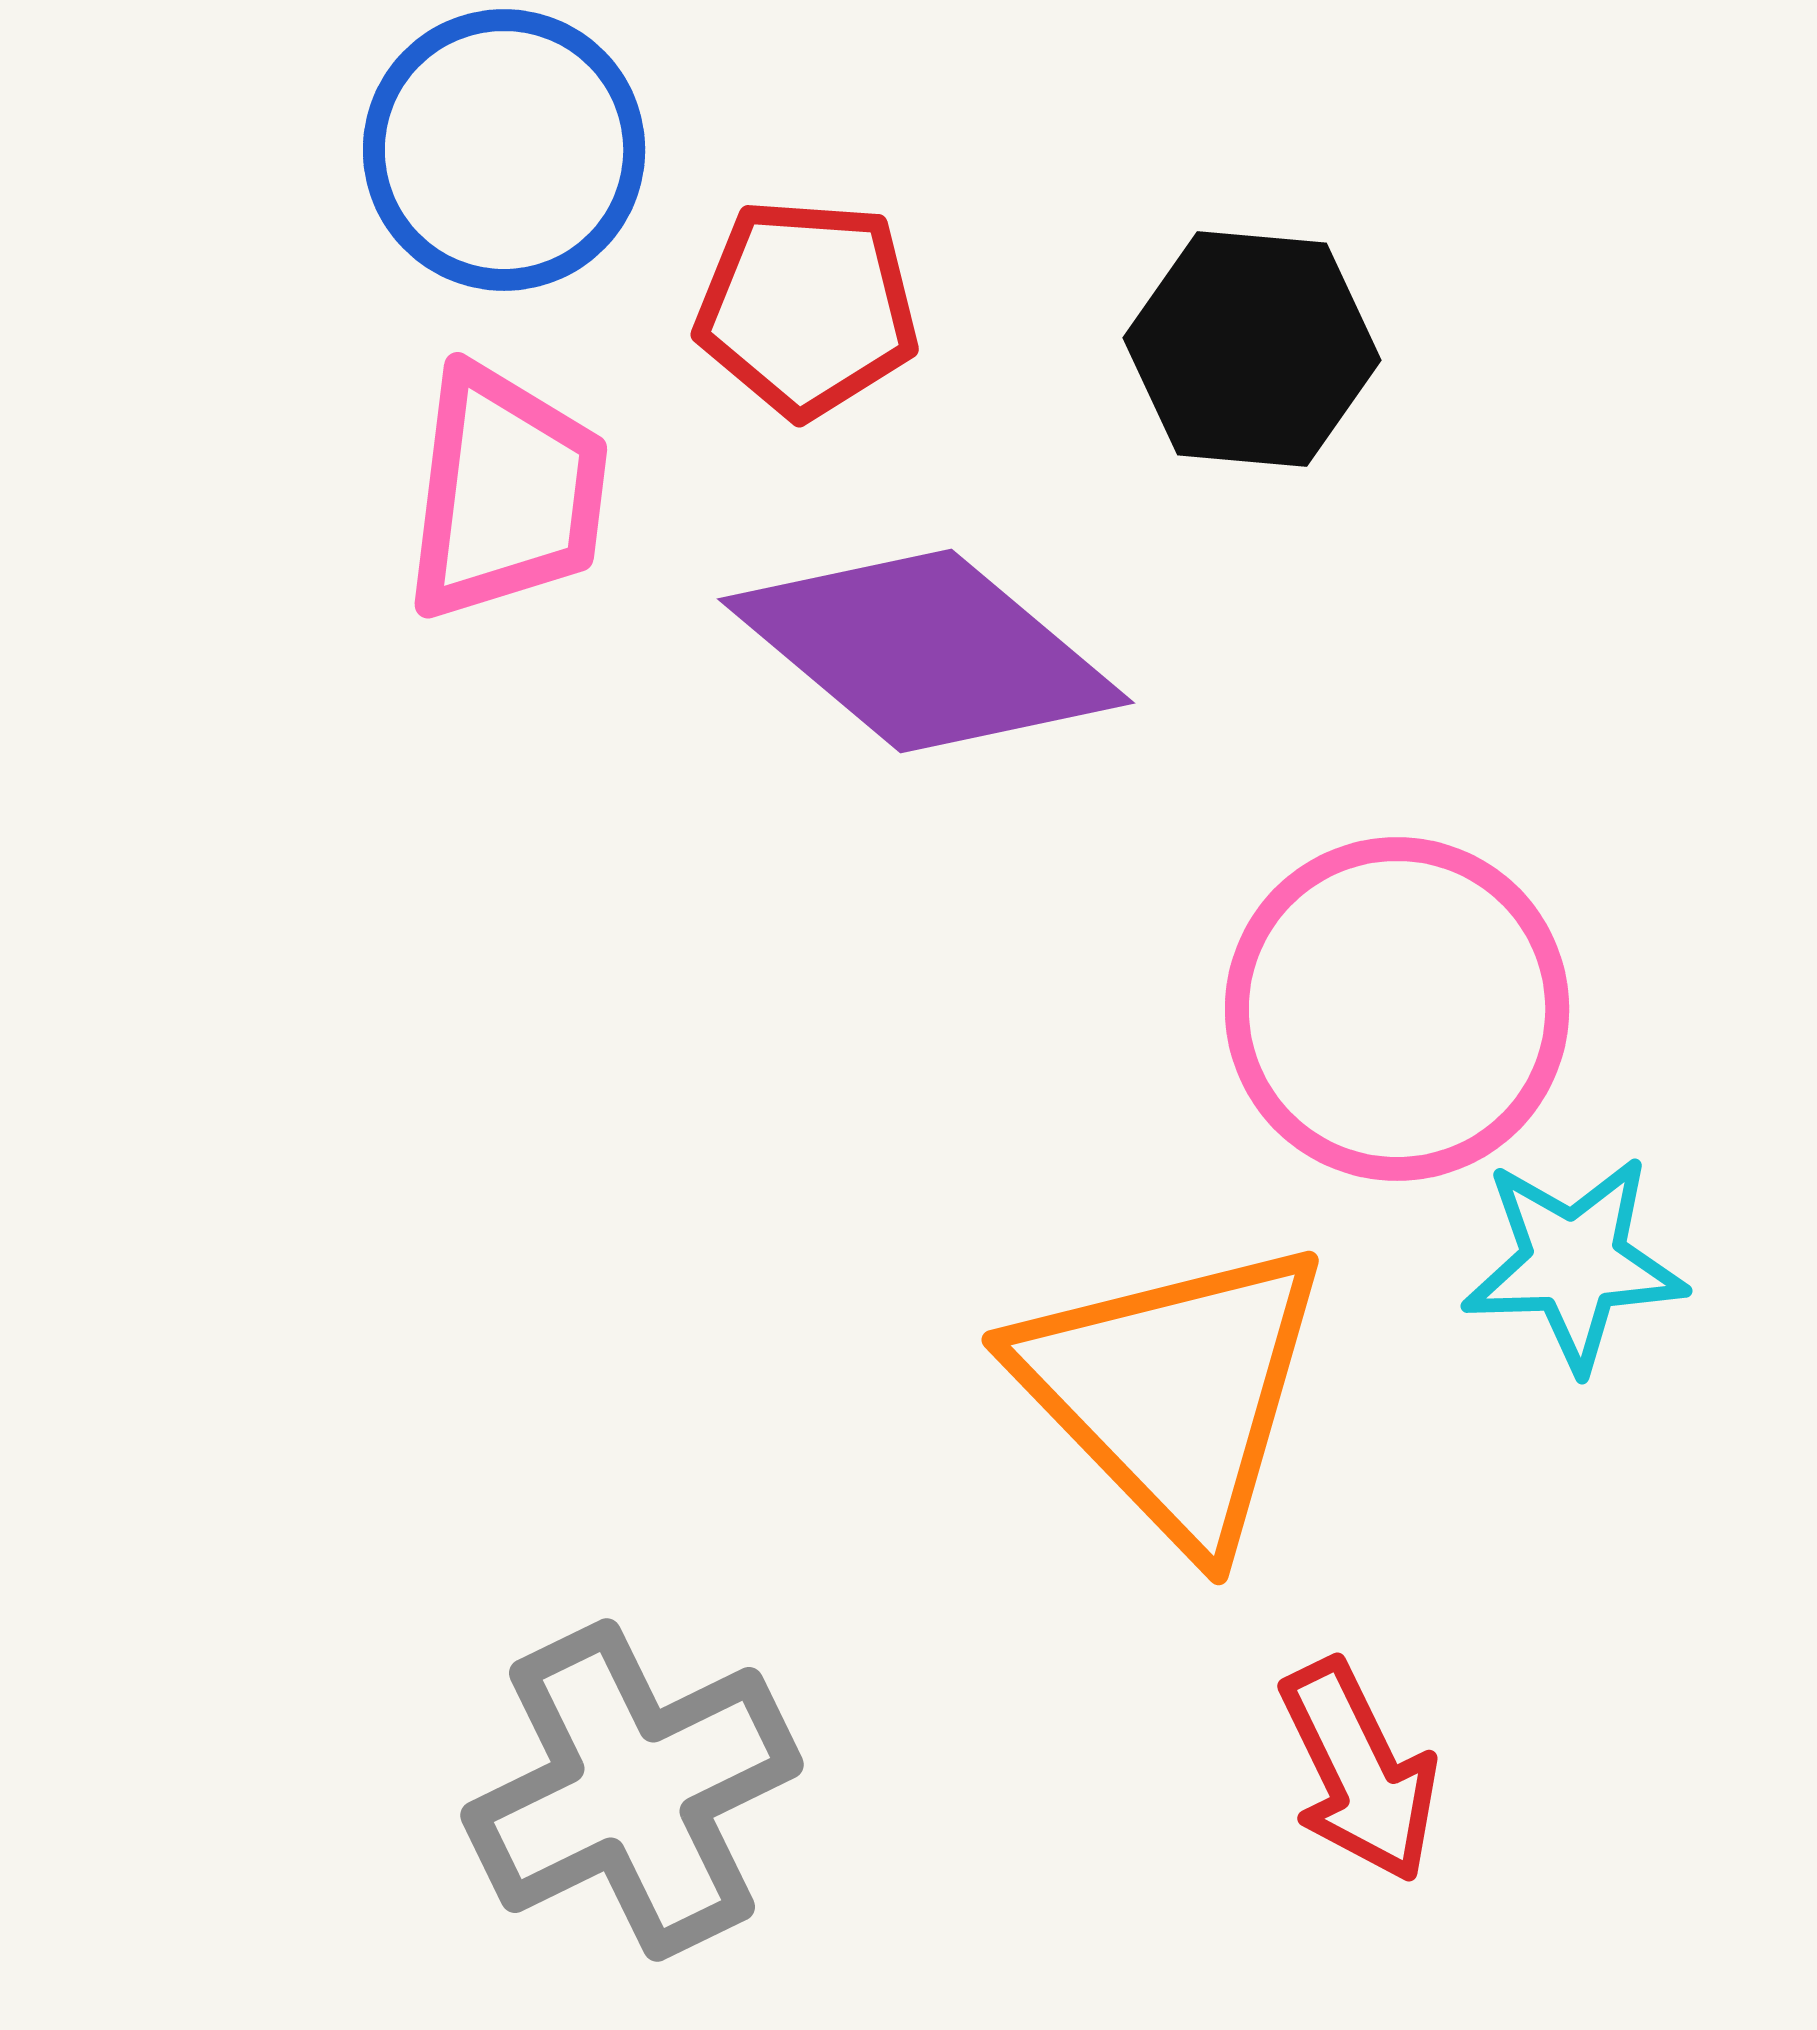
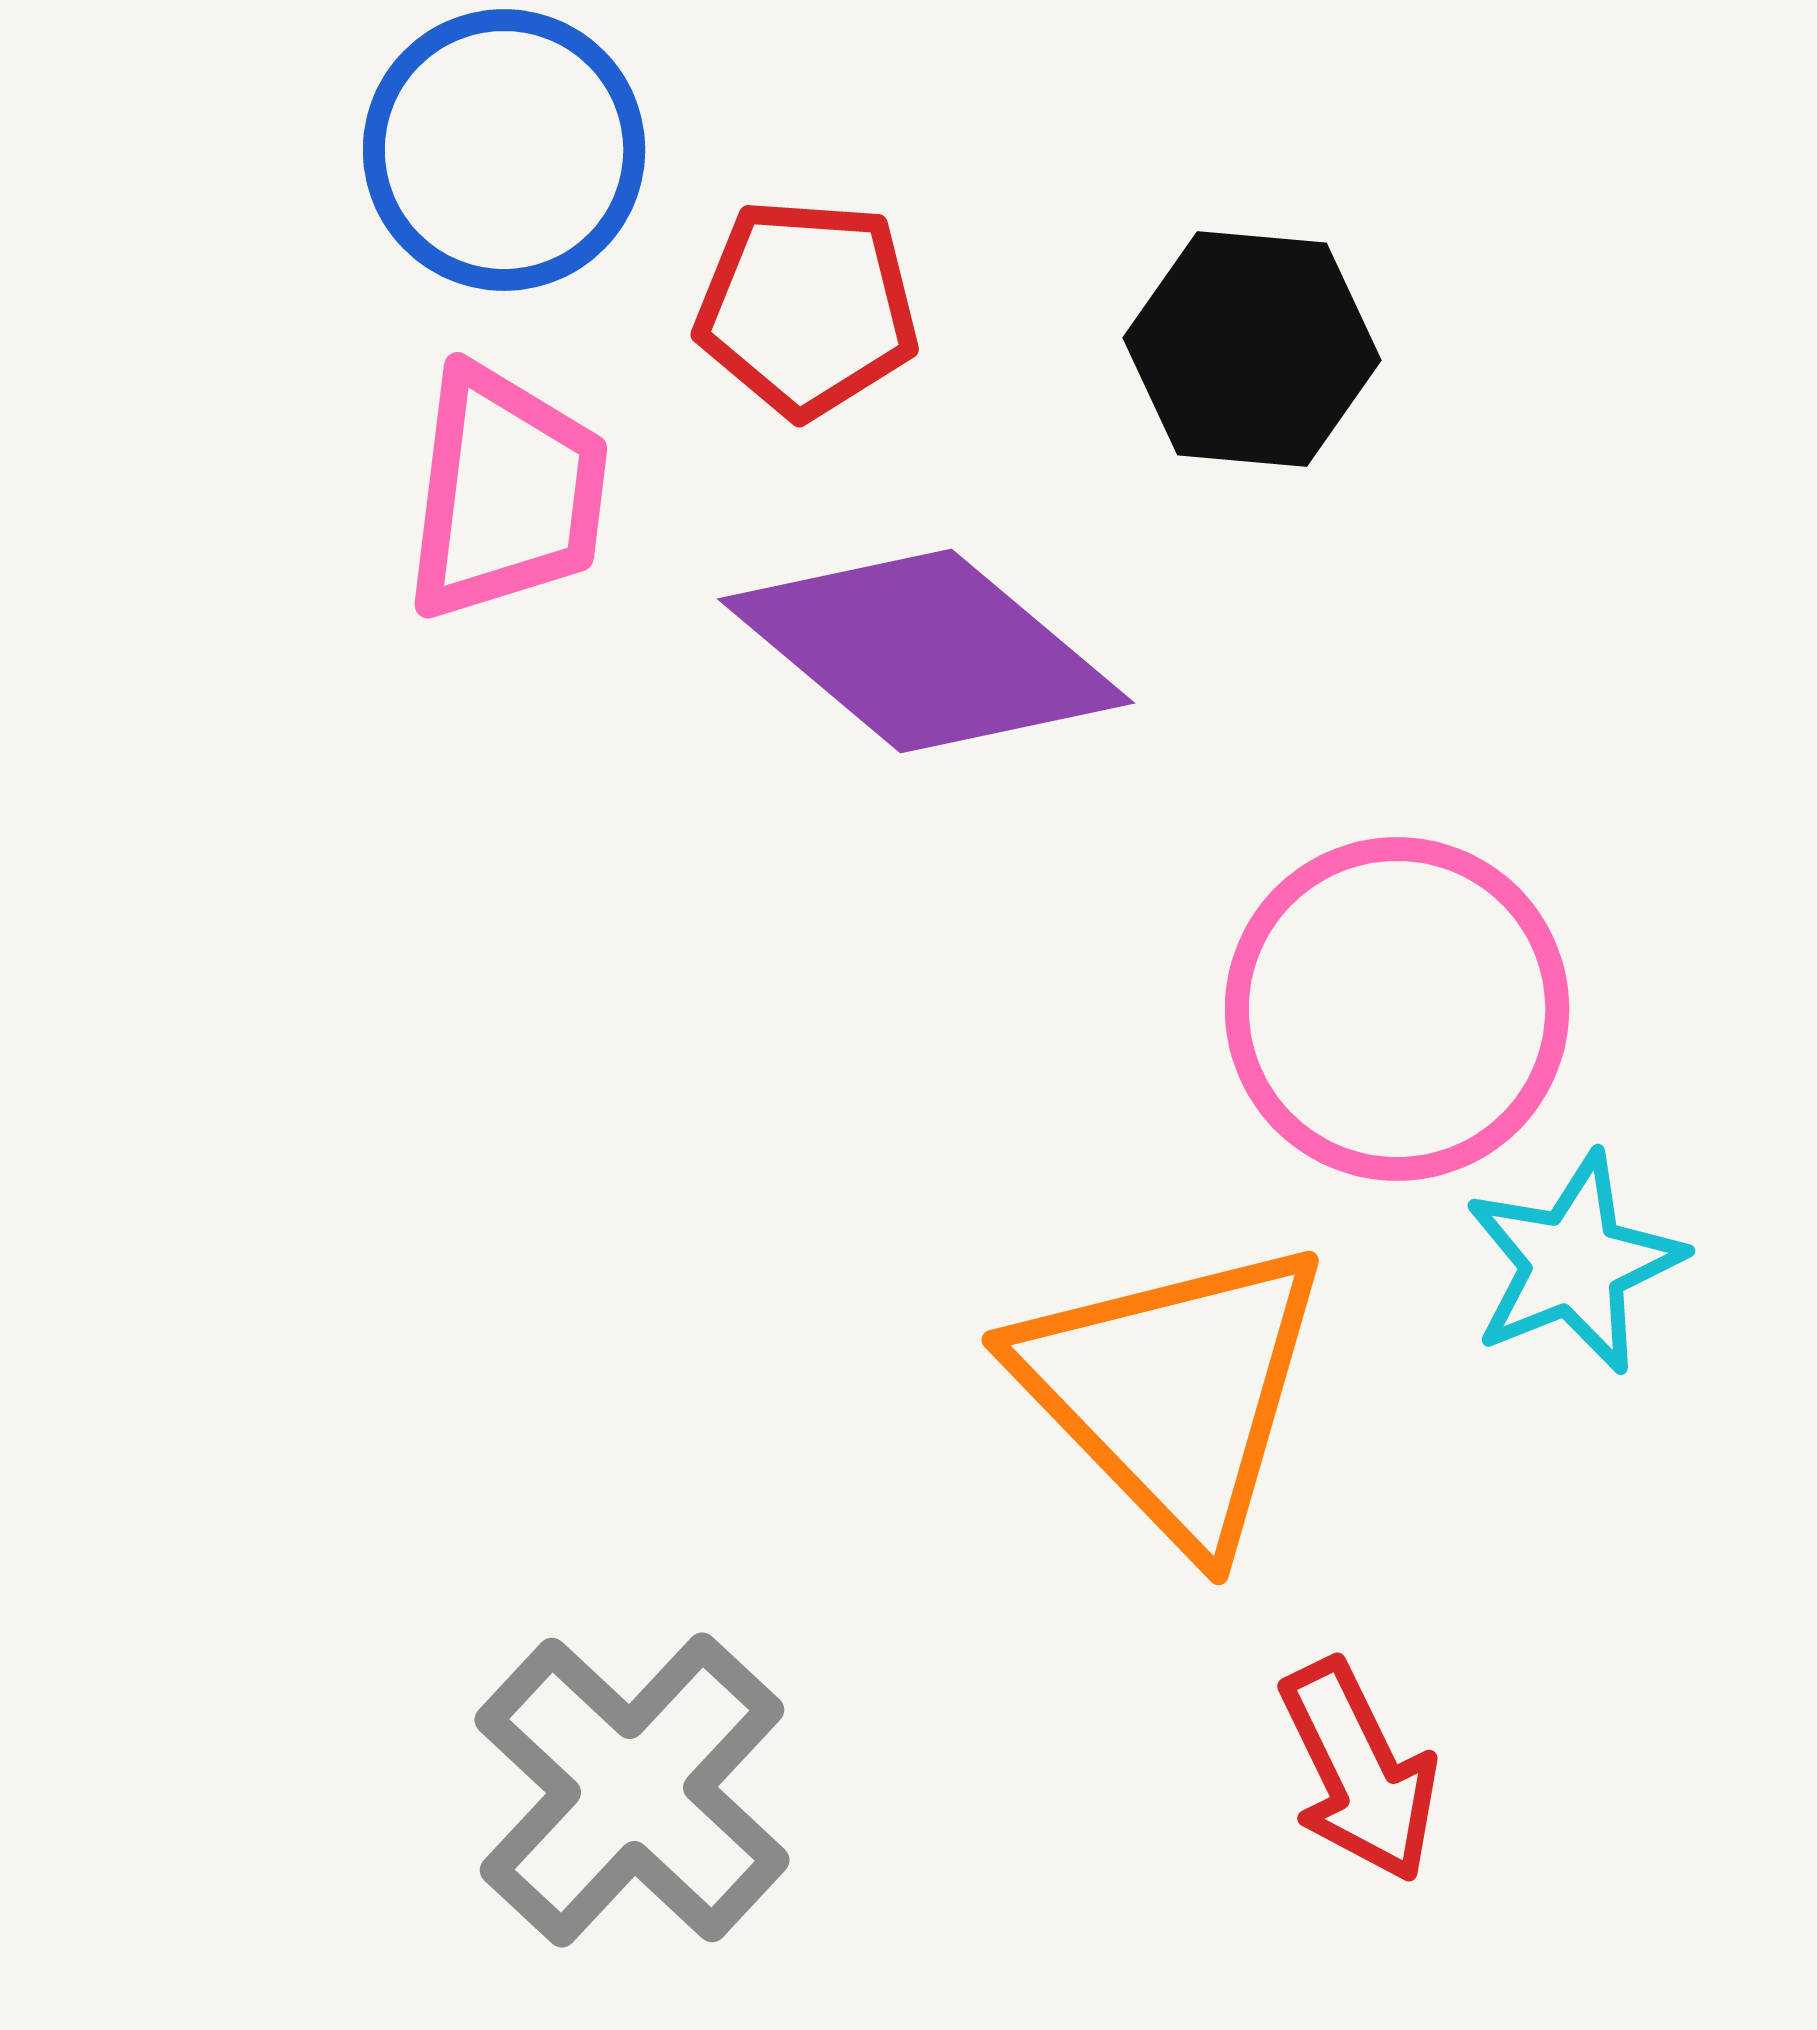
cyan star: rotated 20 degrees counterclockwise
gray cross: rotated 21 degrees counterclockwise
